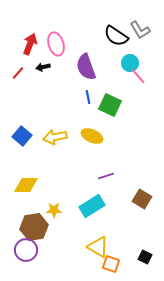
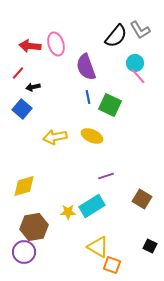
black semicircle: rotated 85 degrees counterclockwise
red arrow: moved 2 px down; rotated 105 degrees counterclockwise
cyan circle: moved 5 px right
black arrow: moved 10 px left, 20 px down
blue square: moved 27 px up
yellow diamond: moved 2 px left, 1 px down; rotated 15 degrees counterclockwise
yellow star: moved 14 px right, 2 px down
purple circle: moved 2 px left, 2 px down
black square: moved 5 px right, 11 px up
orange square: moved 1 px right, 1 px down
